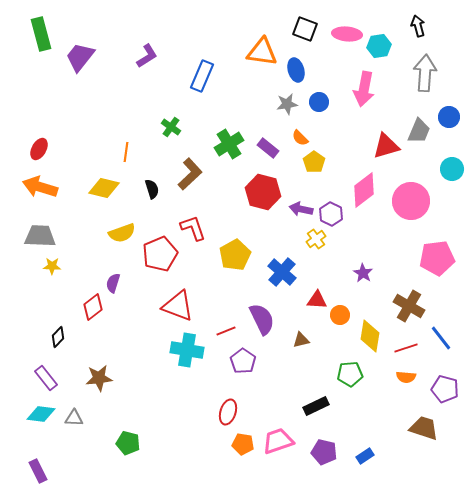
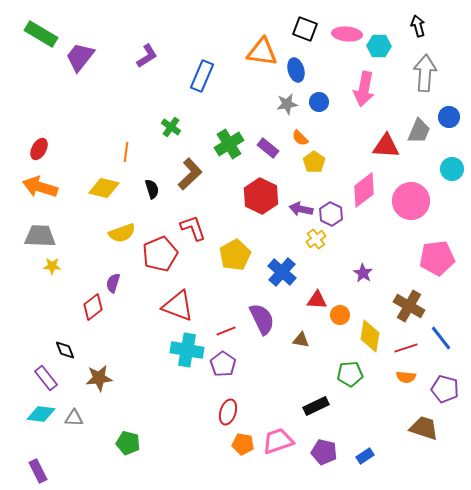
green rectangle at (41, 34): rotated 44 degrees counterclockwise
cyan hexagon at (379, 46): rotated 10 degrees clockwise
red triangle at (386, 146): rotated 20 degrees clockwise
red hexagon at (263, 192): moved 2 px left, 4 px down; rotated 12 degrees clockwise
black diamond at (58, 337): moved 7 px right, 13 px down; rotated 65 degrees counterclockwise
brown triangle at (301, 340): rotated 24 degrees clockwise
purple pentagon at (243, 361): moved 20 px left, 3 px down
